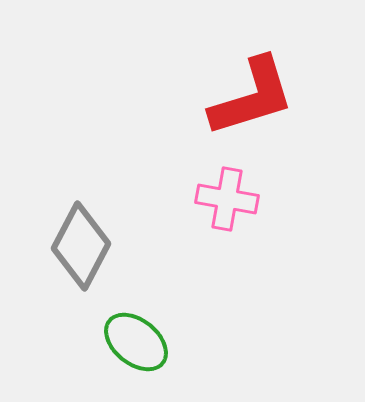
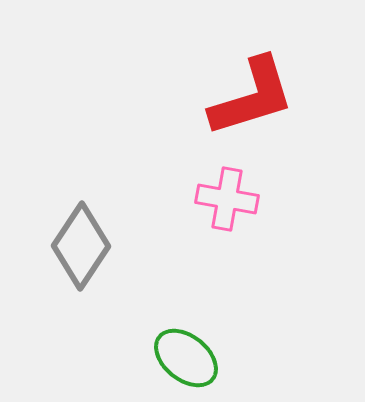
gray diamond: rotated 6 degrees clockwise
green ellipse: moved 50 px right, 16 px down
